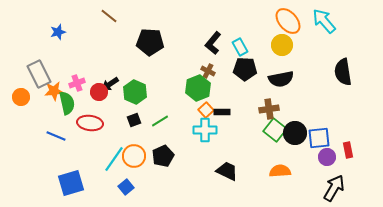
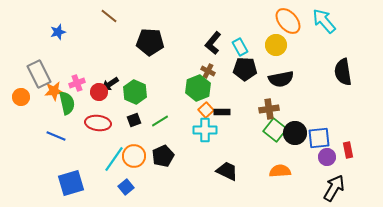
yellow circle at (282, 45): moved 6 px left
red ellipse at (90, 123): moved 8 px right
